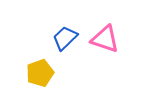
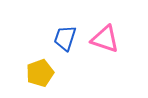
blue trapezoid: rotated 28 degrees counterclockwise
